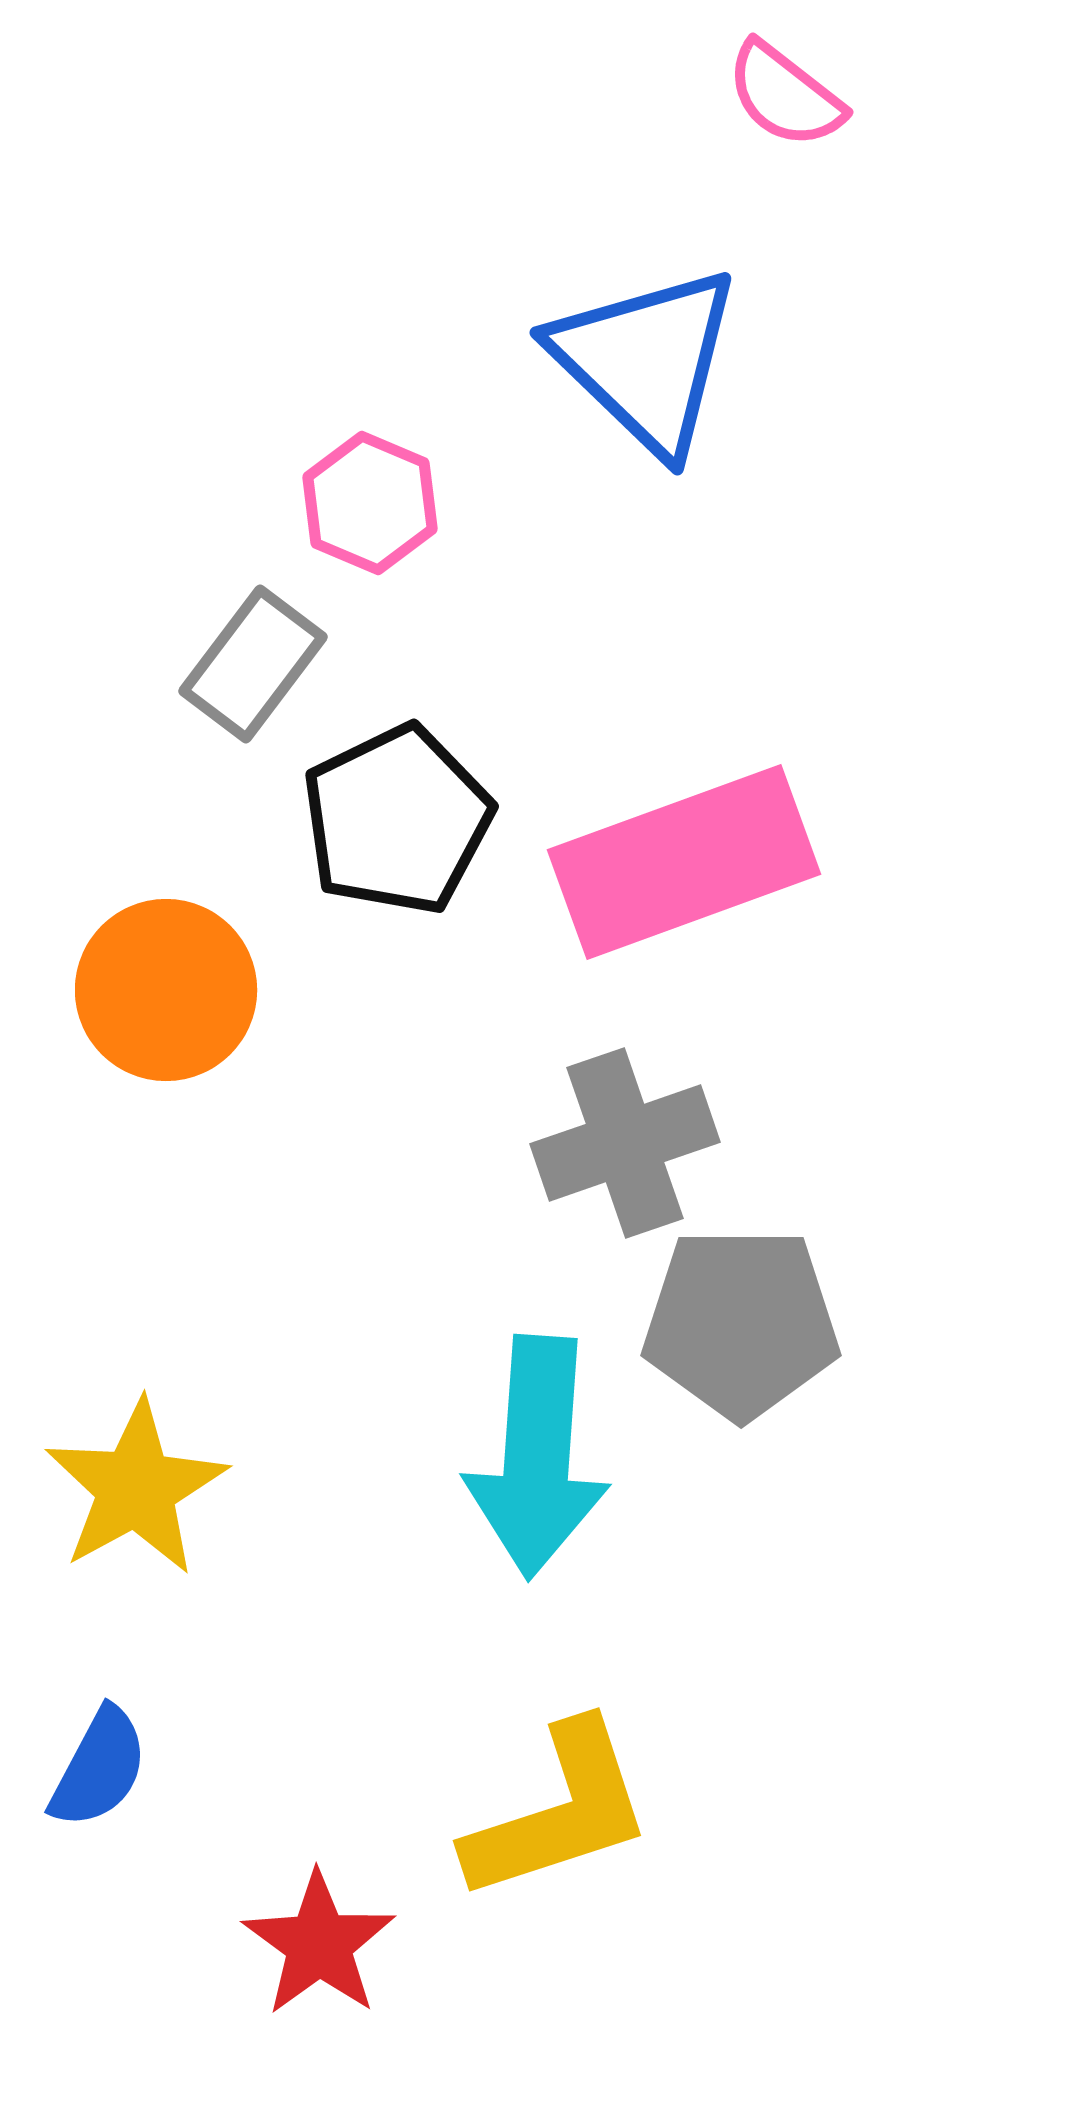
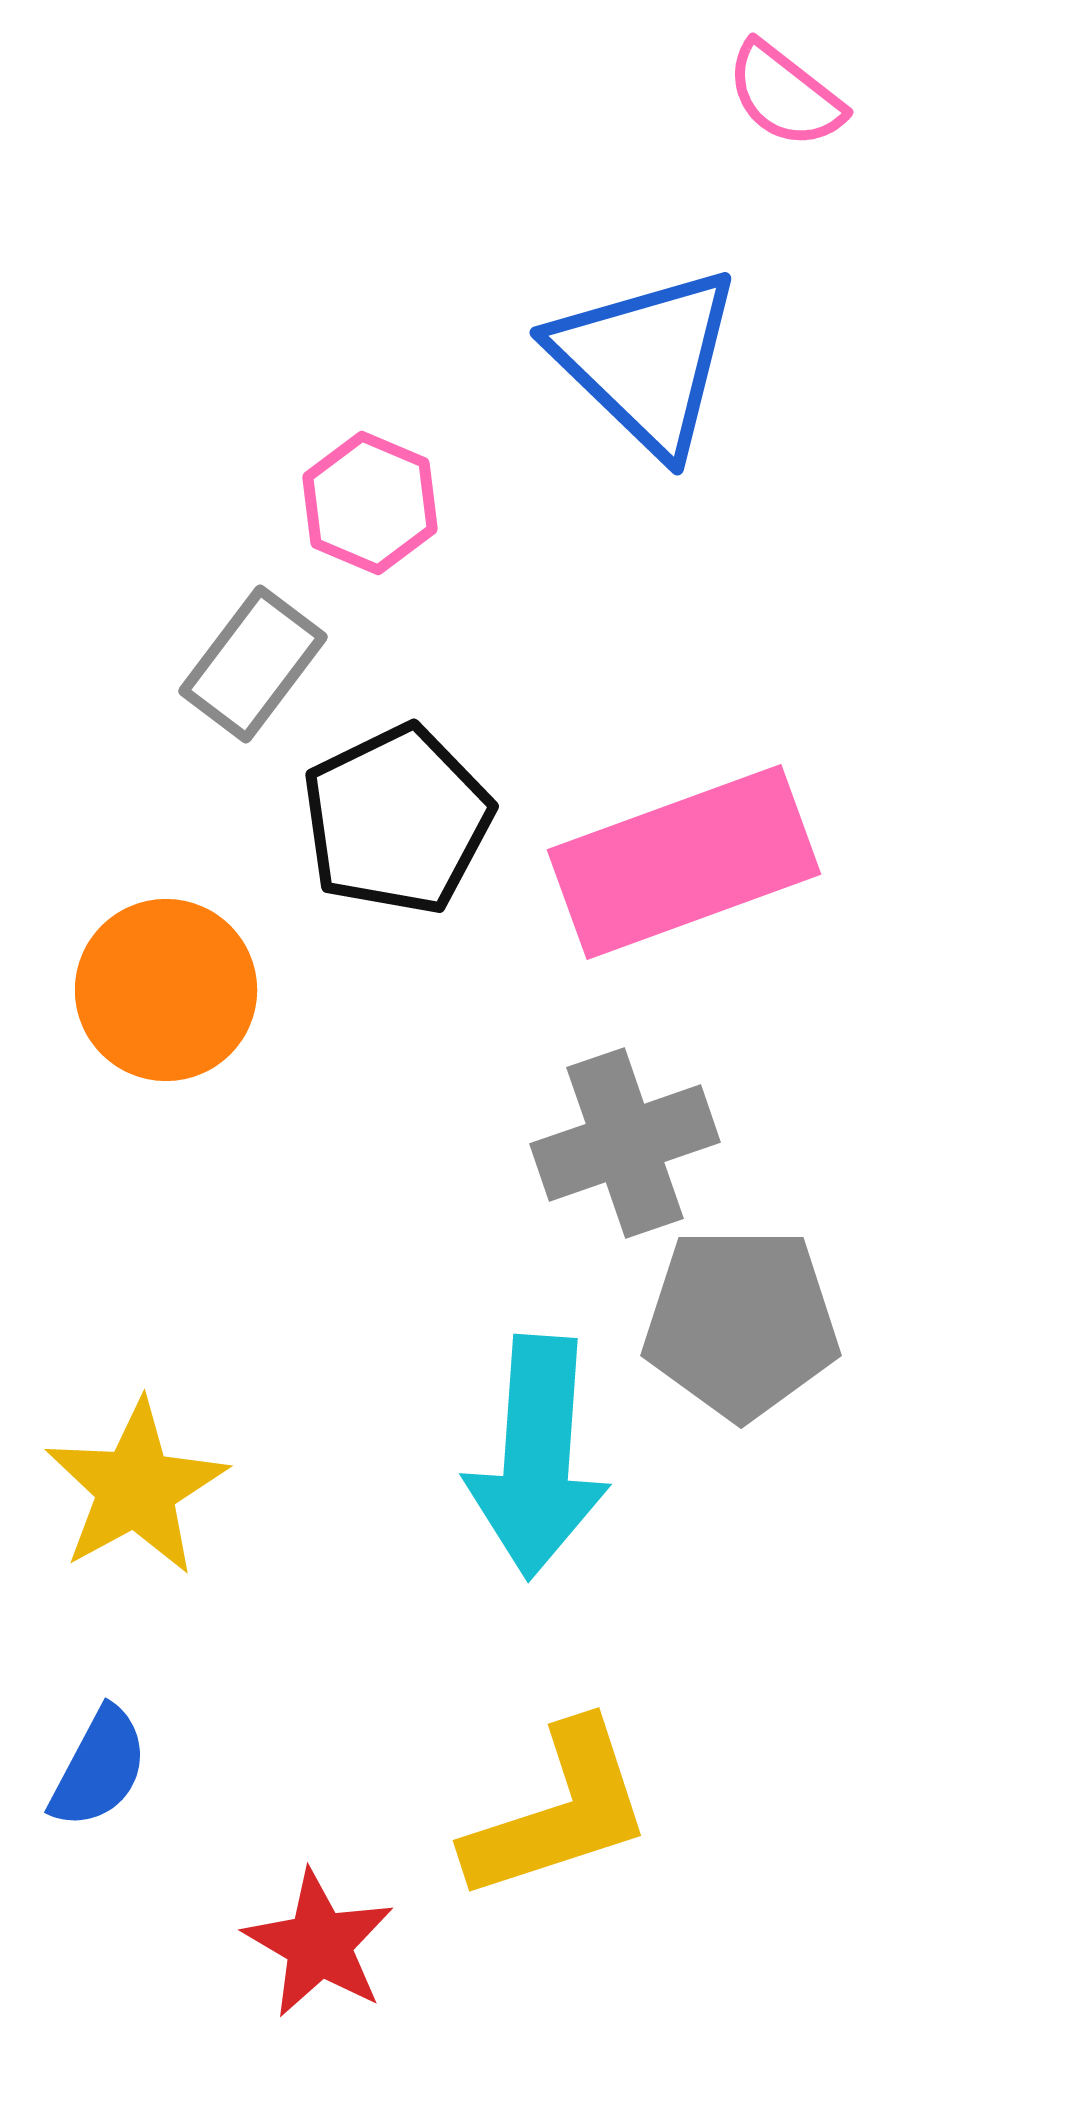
red star: rotated 6 degrees counterclockwise
